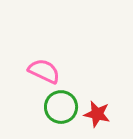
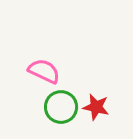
red star: moved 1 px left, 7 px up
